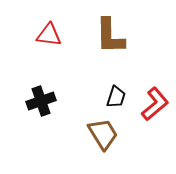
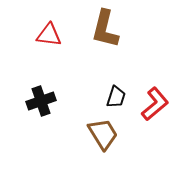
brown L-shape: moved 5 px left, 7 px up; rotated 15 degrees clockwise
